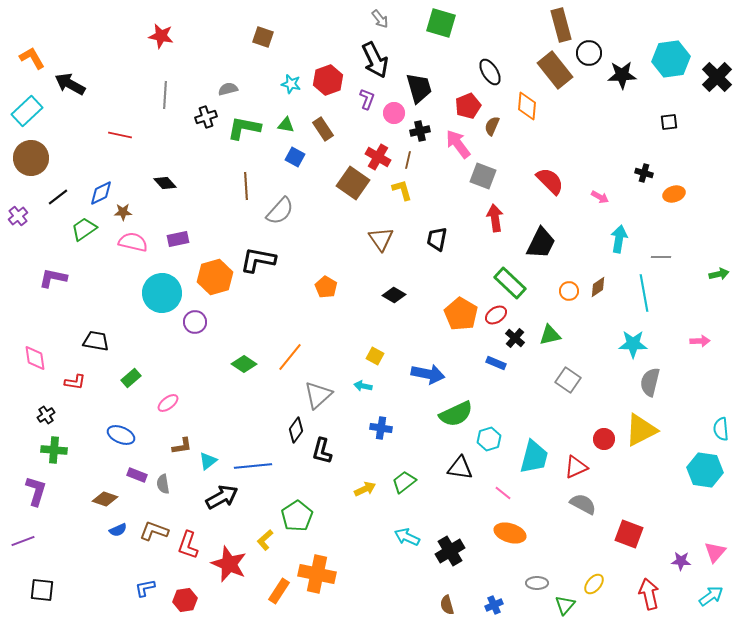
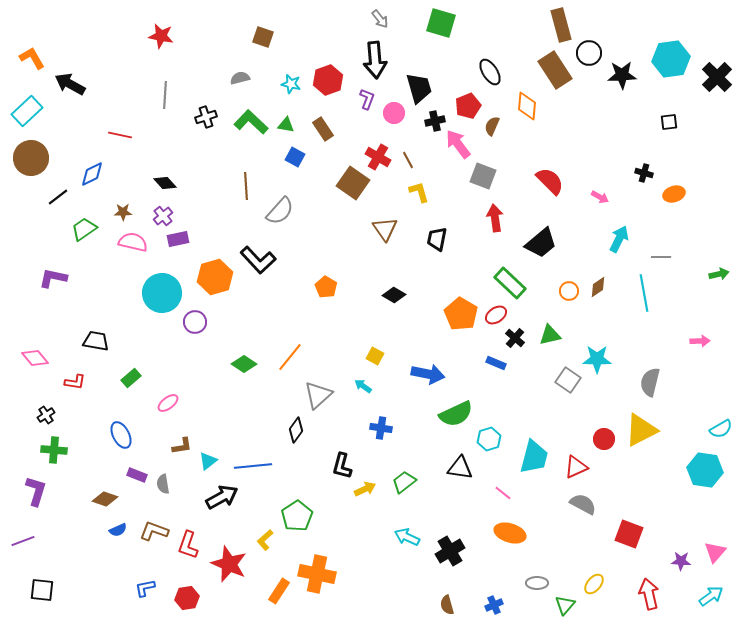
black arrow at (375, 60): rotated 21 degrees clockwise
brown rectangle at (555, 70): rotated 6 degrees clockwise
gray semicircle at (228, 89): moved 12 px right, 11 px up
green L-shape at (244, 128): moved 7 px right, 6 px up; rotated 32 degrees clockwise
black cross at (420, 131): moved 15 px right, 10 px up
brown line at (408, 160): rotated 42 degrees counterclockwise
yellow L-shape at (402, 190): moved 17 px right, 2 px down
blue diamond at (101, 193): moved 9 px left, 19 px up
purple cross at (18, 216): moved 145 px right
brown triangle at (381, 239): moved 4 px right, 10 px up
cyan arrow at (619, 239): rotated 16 degrees clockwise
black trapezoid at (541, 243): rotated 24 degrees clockwise
black L-shape at (258, 260): rotated 144 degrees counterclockwise
cyan star at (633, 344): moved 36 px left, 15 px down
pink diamond at (35, 358): rotated 32 degrees counterclockwise
cyan arrow at (363, 386): rotated 24 degrees clockwise
cyan semicircle at (721, 429): rotated 115 degrees counterclockwise
blue ellipse at (121, 435): rotated 40 degrees clockwise
black L-shape at (322, 451): moved 20 px right, 15 px down
red hexagon at (185, 600): moved 2 px right, 2 px up
